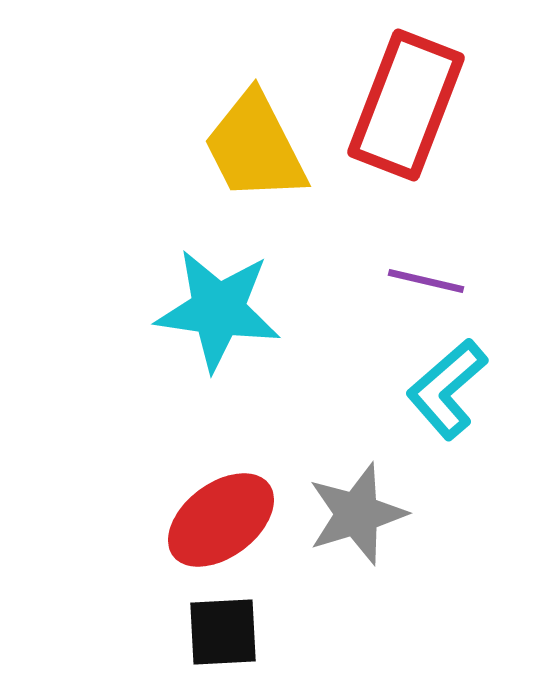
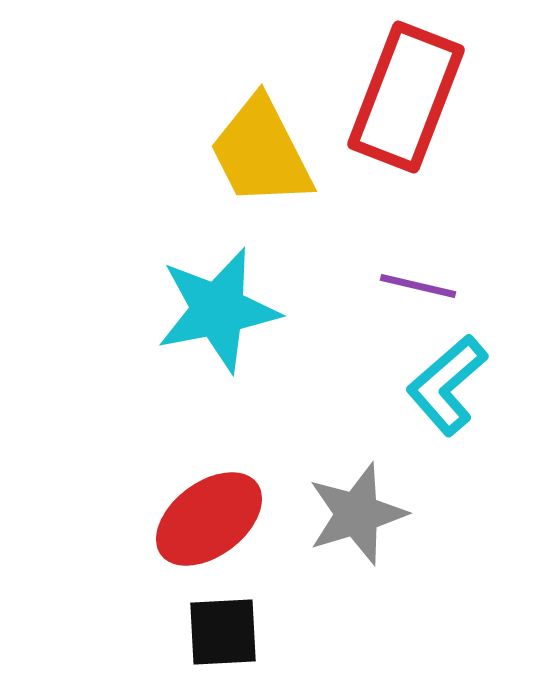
red rectangle: moved 8 px up
yellow trapezoid: moved 6 px right, 5 px down
purple line: moved 8 px left, 5 px down
cyan star: rotated 19 degrees counterclockwise
cyan L-shape: moved 4 px up
red ellipse: moved 12 px left, 1 px up
